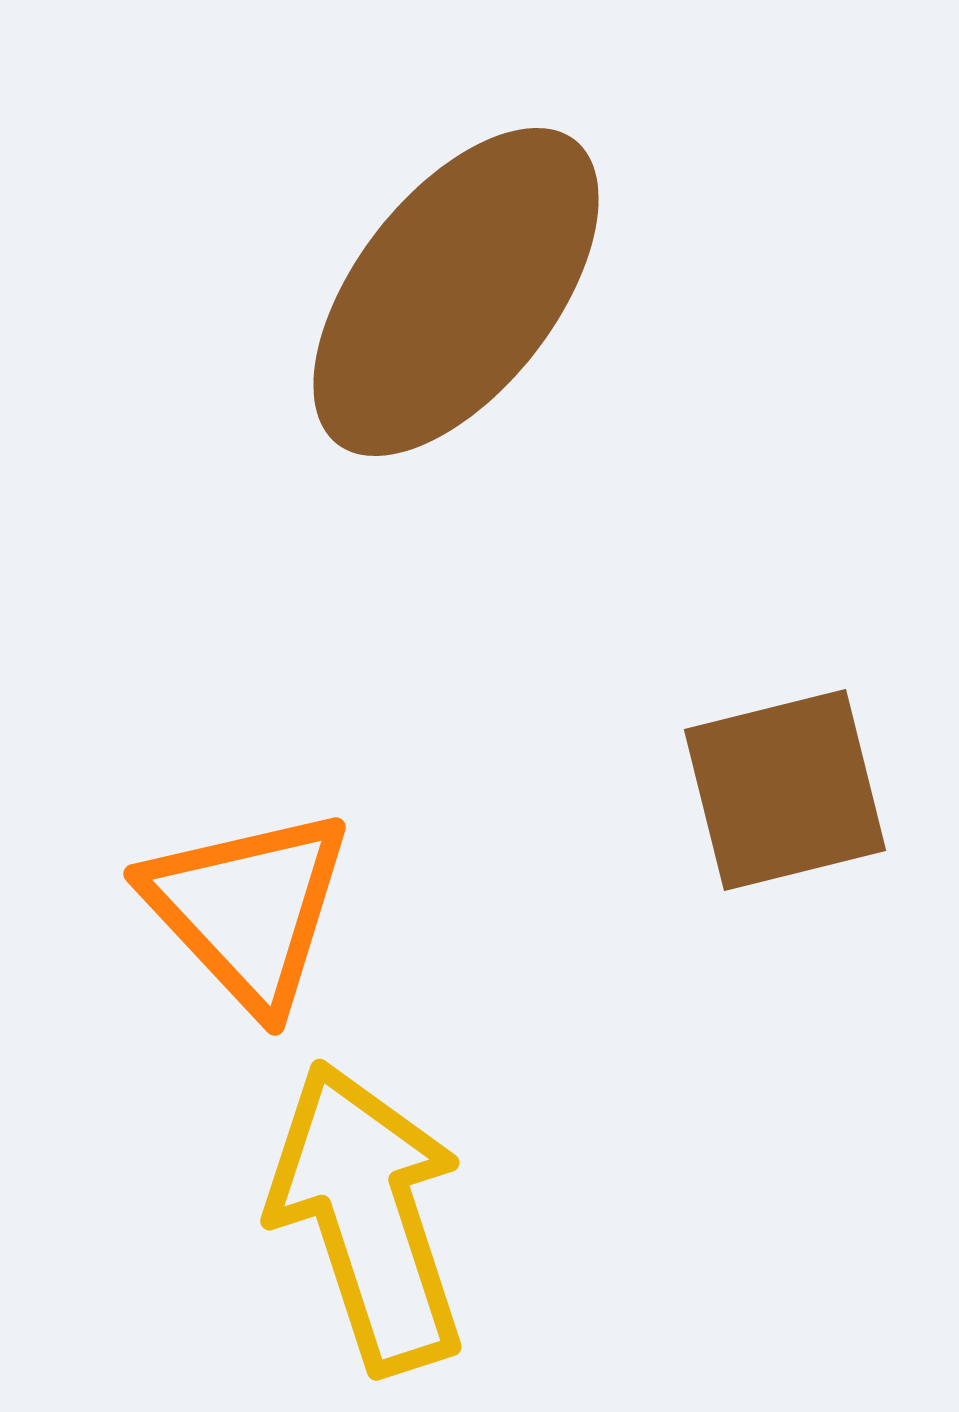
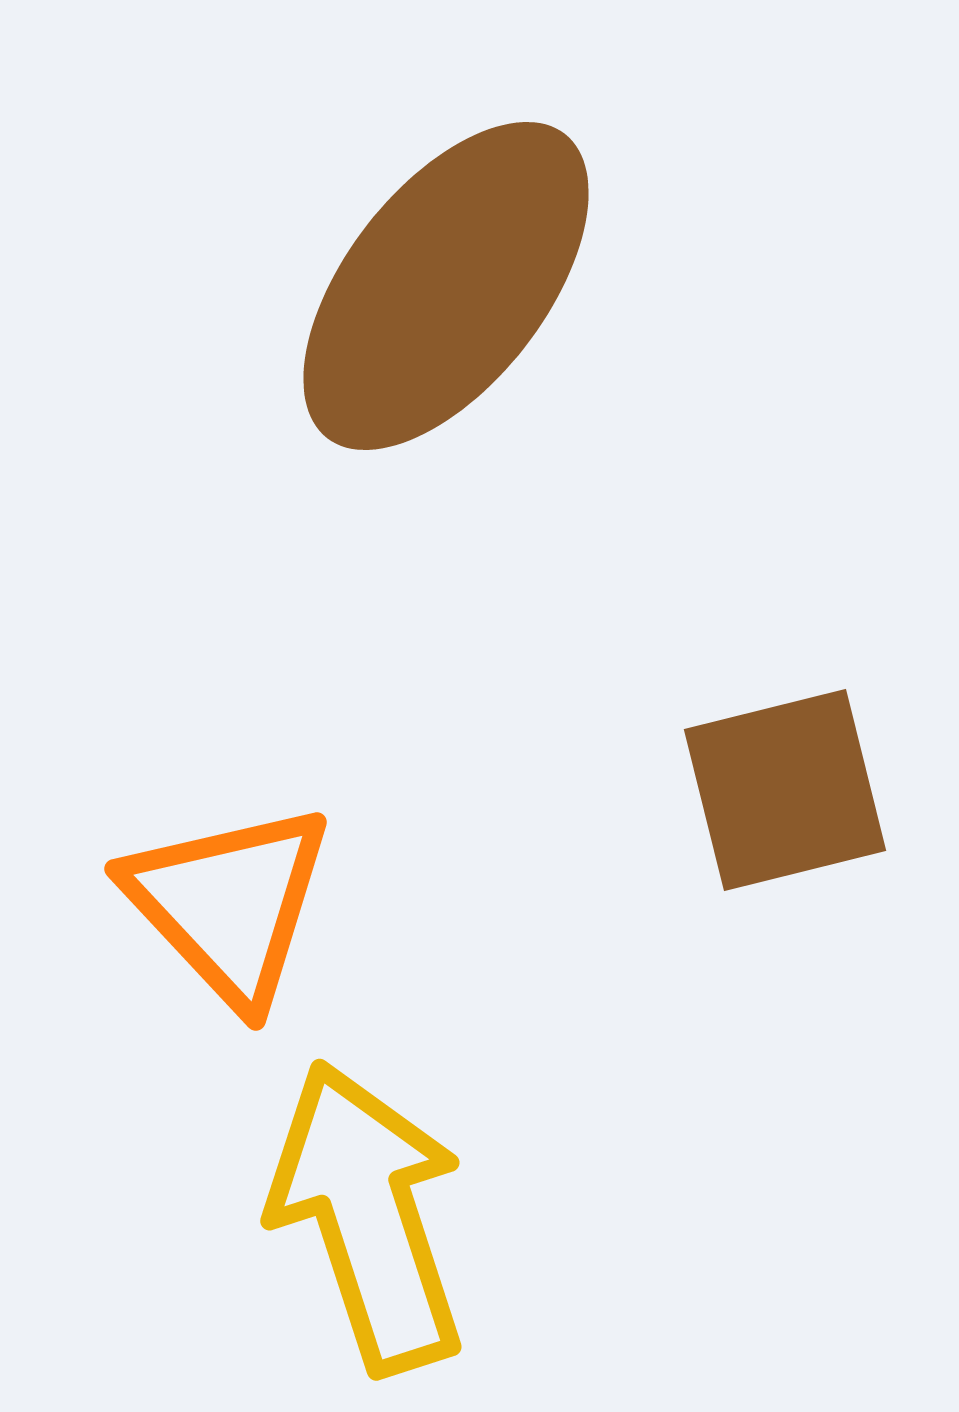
brown ellipse: moved 10 px left, 6 px up
orange triangle: moved 19 px left, 5 px up
